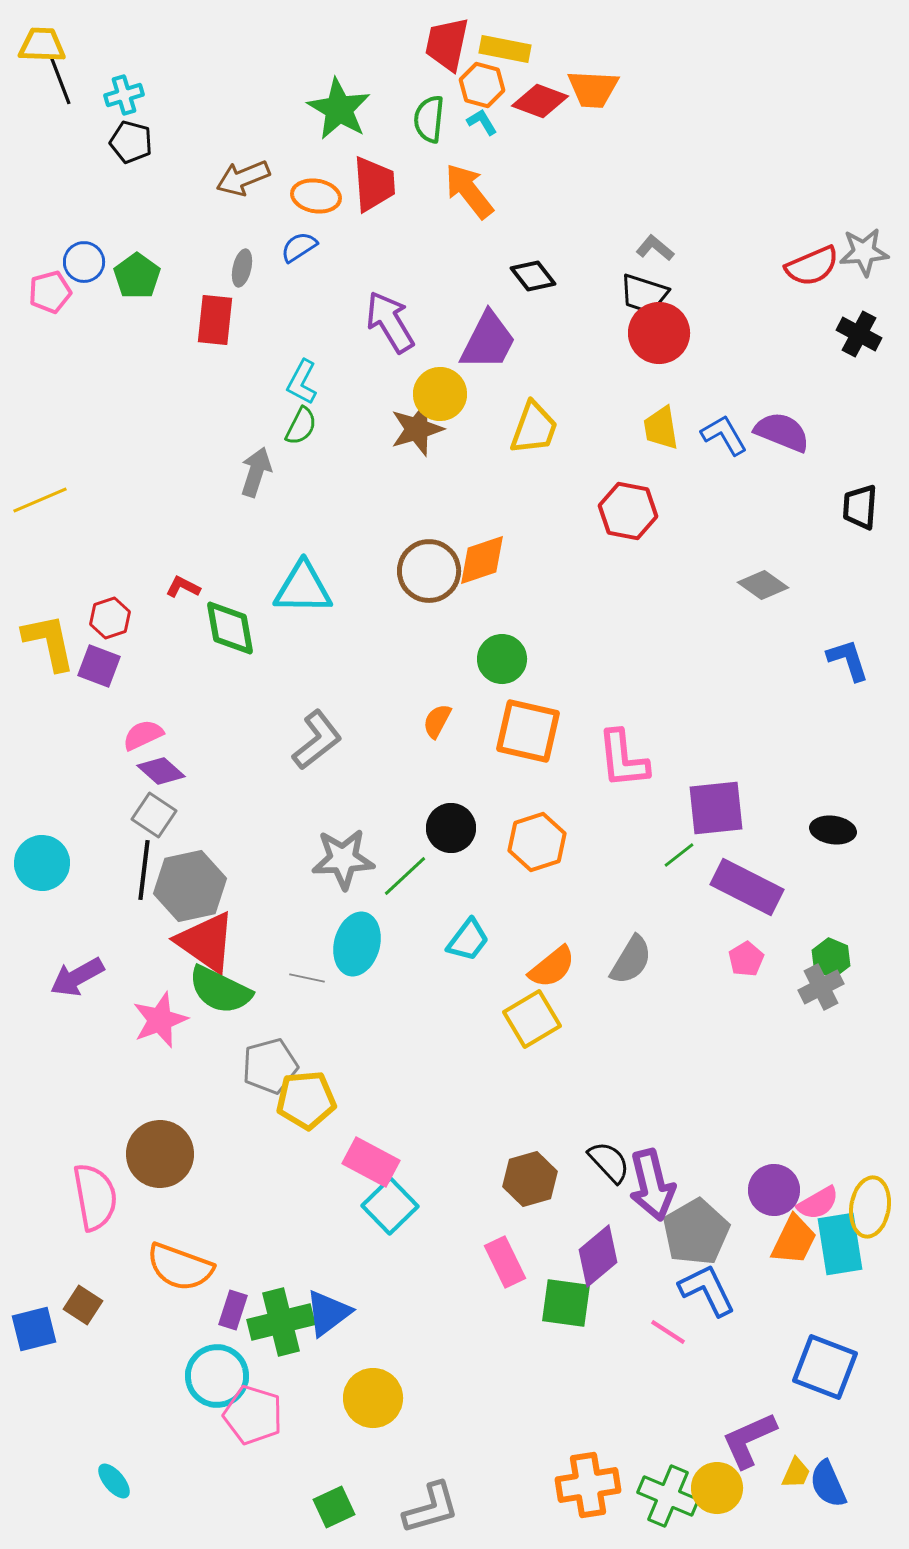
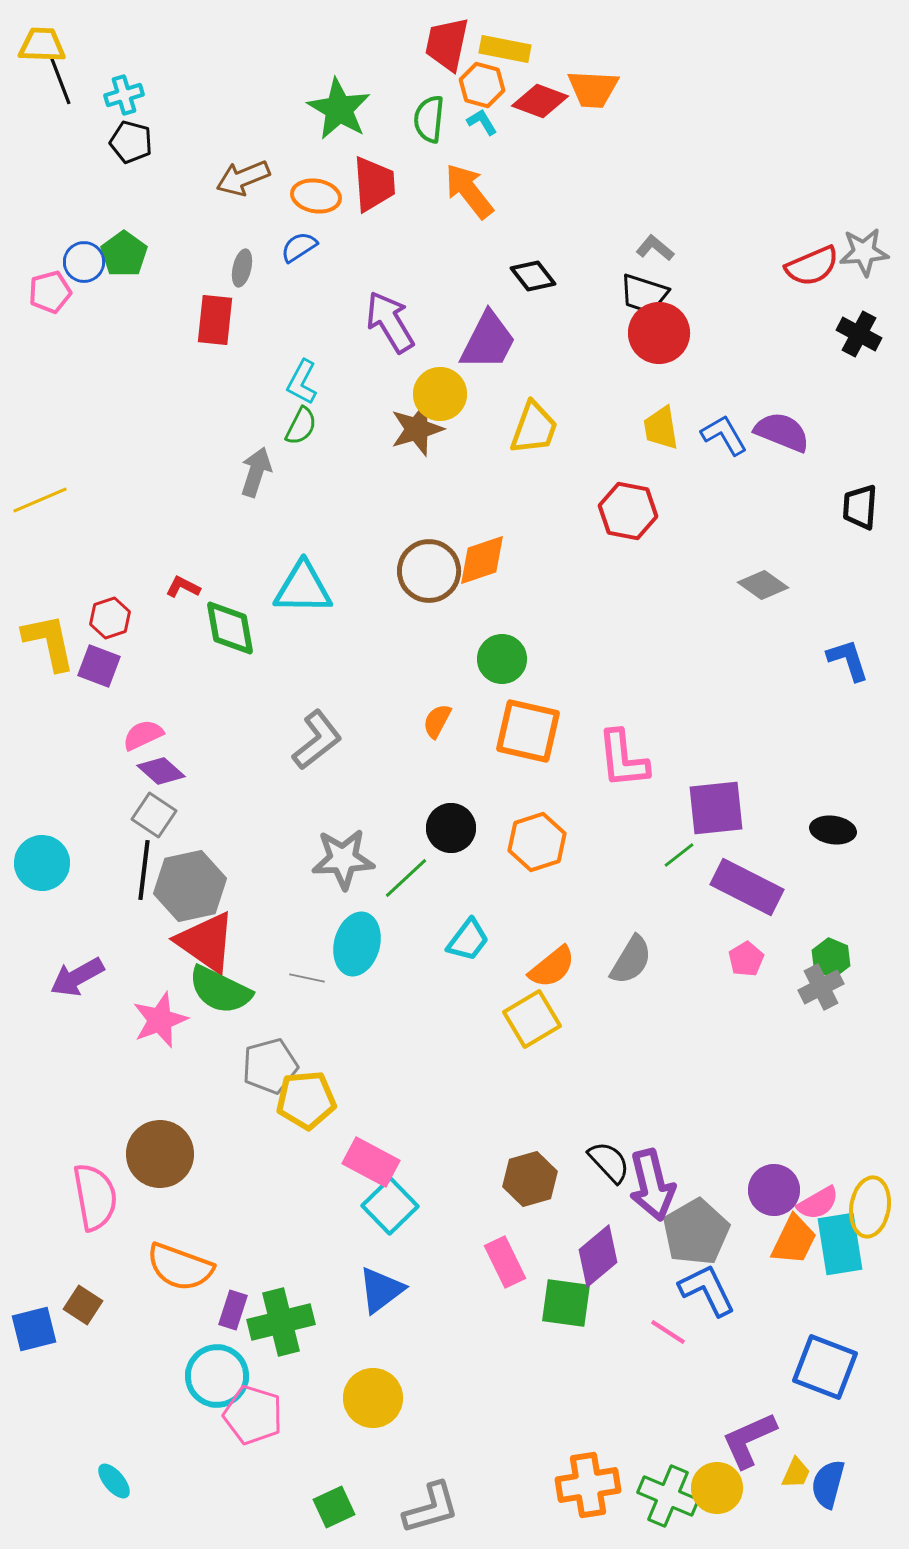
green pentagon at (137, 276): moved 13 px left, 22 px up
green line at (405, 876): moved 1 px right, 2 px down
blue triangle at (328, 1313): moved 53 px right, 23 px up
blue semicircle at (828, 1484): rotated 39 degrees clockwise
